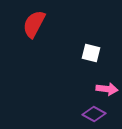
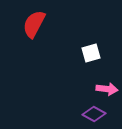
white square: rotated 30 degrees counterclockwise
